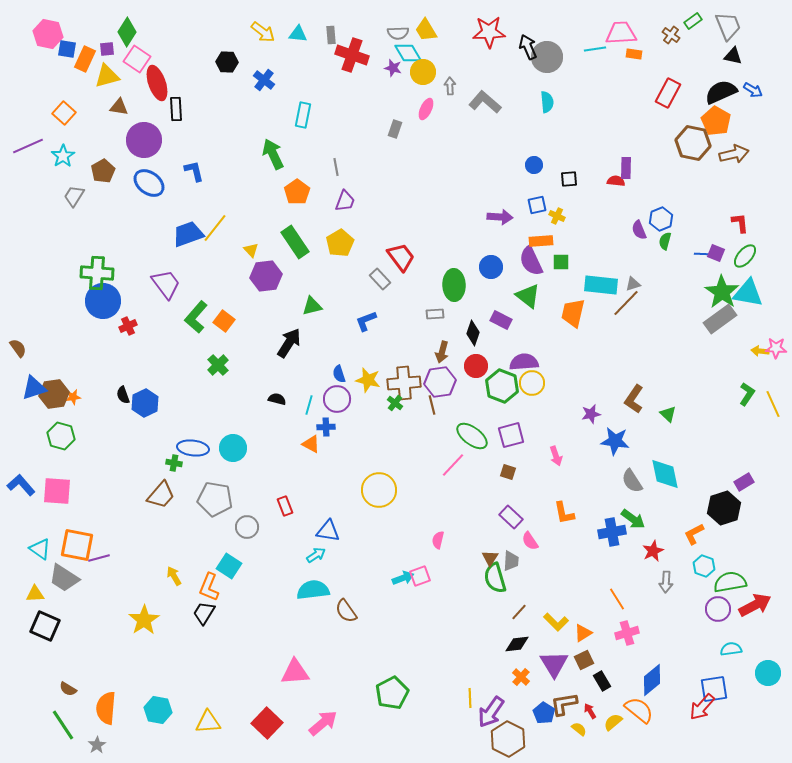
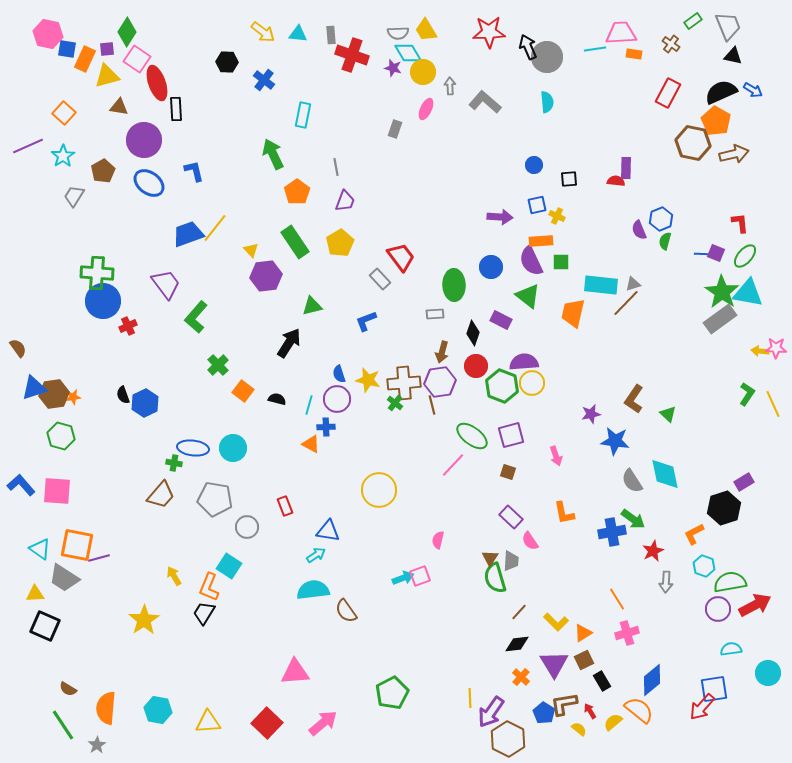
brown cross at (671, 35): moved 9 px down
orange square at (224, 321): moved 19 px right, 70 px down
